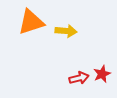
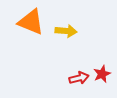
orange triangle: rotated 40 degrees clockwise
